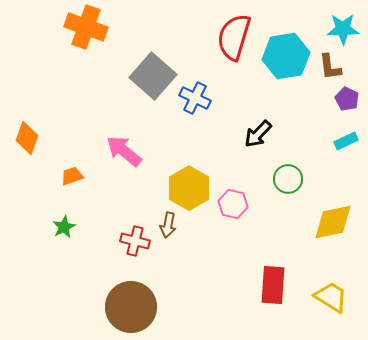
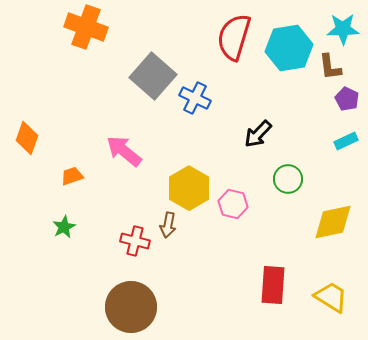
cyan hexagon: moved 3 px right, 8 px up
